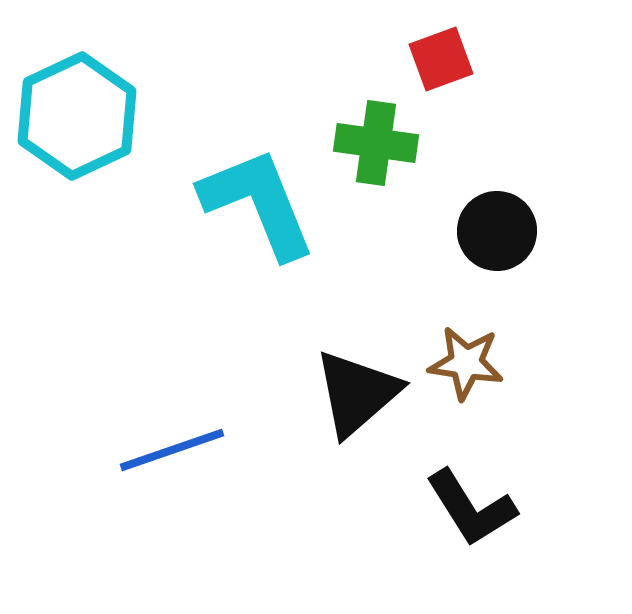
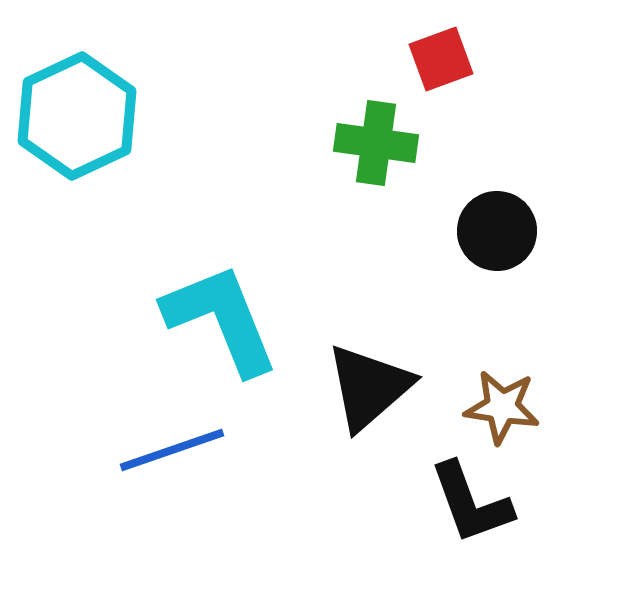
cyan L-shape: moved 37 px left, 116 px down
brown star: moved 36 px right, 44 px down
black triangle: moved 12 px right, 6 px up
black L-shape: moved 5 px up; rotated 12 degrees clockwise
